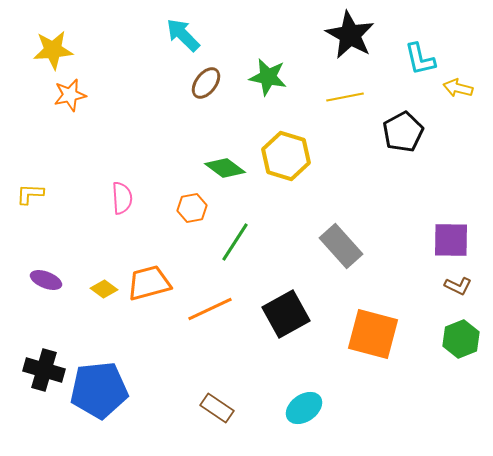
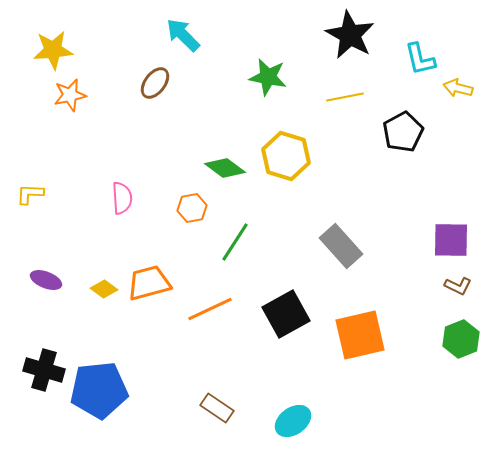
brown ellipse: moved 51 px left
orange square: moved 13 px left, 1 px down; rotated 28 degrees counterclockwise
cyan ellipse: moved 11 px left, 13 px down
